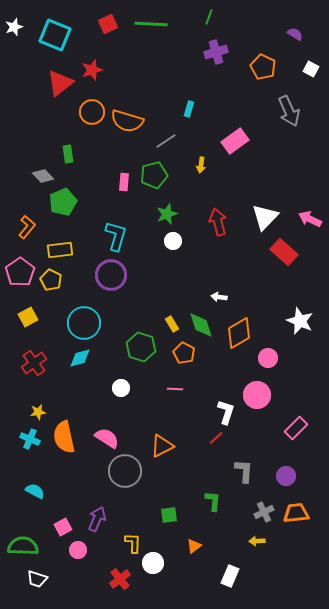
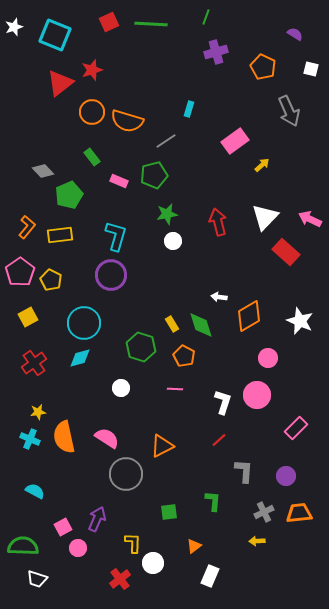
green line at (209, 17): moved 3 px left
red square at (108, 24): moved 1 px right, 2 px up
white square at (311, 69): rotated 14 degrees counterclockwise
green rectangle at (68, 154): moved 24 px right, 3 px down; rotated 30 degrees counterclockwise
yellow arrow at (201, 165): moved 61 px right; rotated 140 degrees counterclockwise
gray diamond at (43, 176): moved 5 px up
pink rectangle at (124, 182): moved 5 px left, 1 px up; rotated 72 degrees counterclockwise
green pentagon at (63, 202): moved 6 px right, 7 px up
green star at (167, 214): rotated 10 degrees clockwise
yellow rectangle at (60, 250): moved 15 px up
red rectangle at (284, 252): moved 2 px right
orange diamond at (239, 333): moved 10 px right, 17 px up
orange pentagon at (184, 353): moved 3 px down
white L-shape at (226, 412): moved 3 px left, 10 px up
red line at (216, 438): moved 3 px right, 2 px down
gray circle at (125, 471): moved 1 px right, 3 px down
orange trapezoid at (296, 513): moved 3 px right
green square at (169, 515): moved 3 px up
pink circle at (78, 550): moved 2 px up
white rectangle at (230, 576): moved 20 px left
